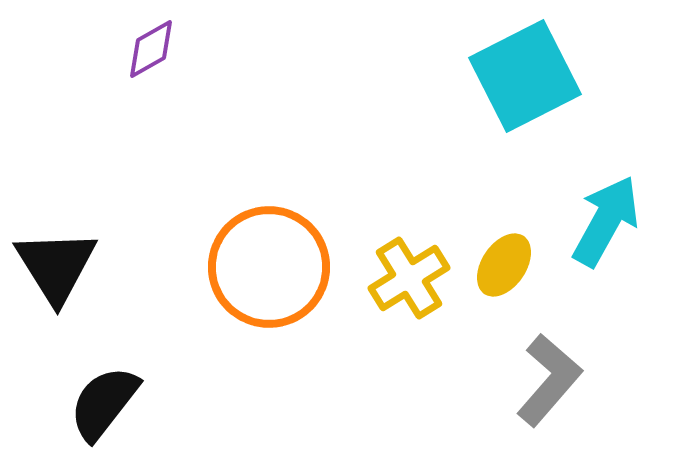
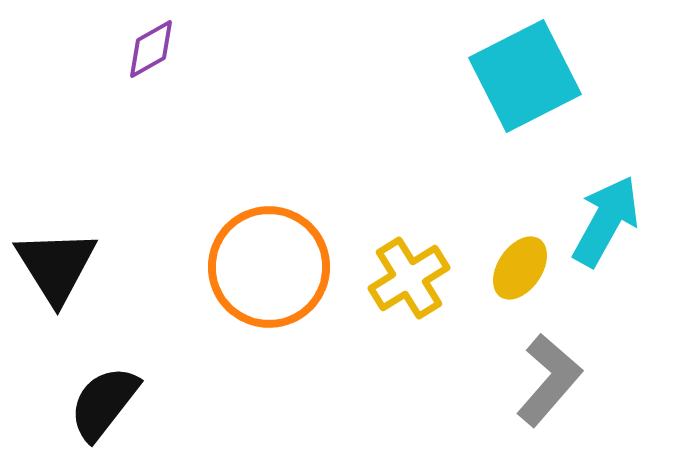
yellow ellipse: moved 16 px right, 3 px down
